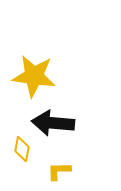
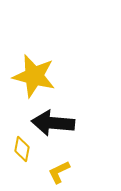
yellow star: rotated 6 degrees clockwise
yellow L-shape: moved 1 px down; rotated 25 degrees counterclockwise
